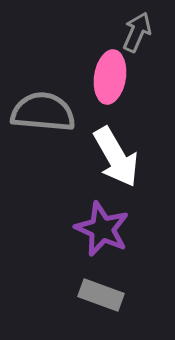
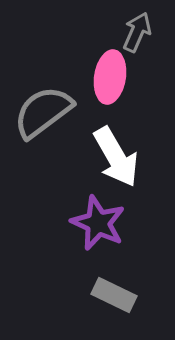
gray semicircle: rotated 42 degrees counterclockwise
purple star: moved 4 px left, 6 px up
gray rectangle: moved 13 px right; rotated 6 degrees clockwise
